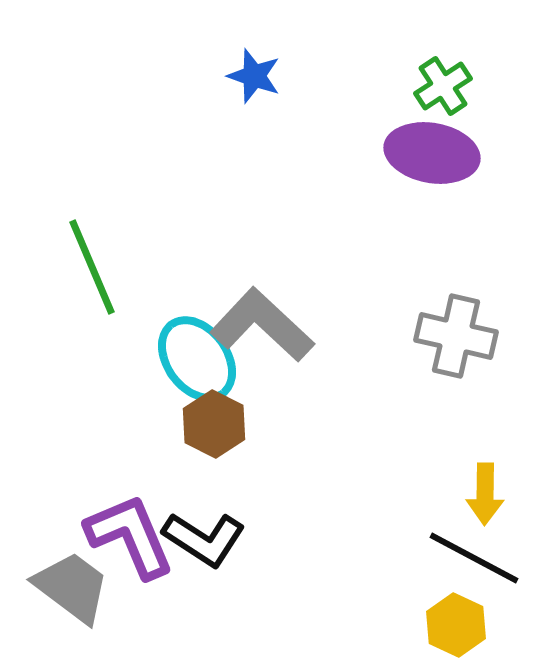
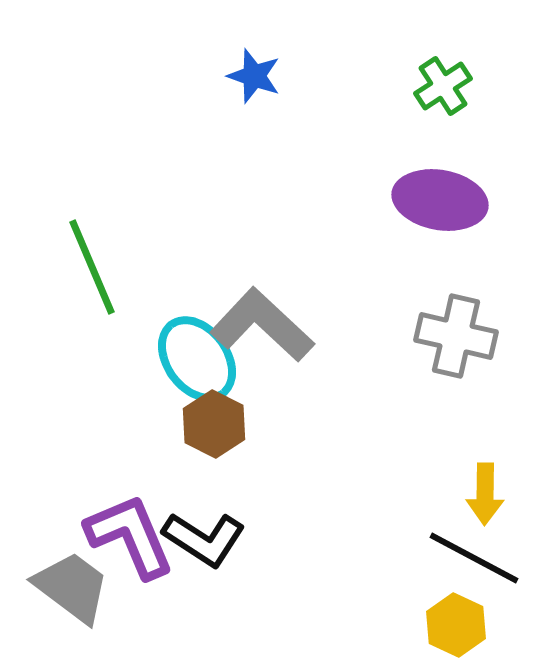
purple ellipse: moved 8 px right, 47 px down
